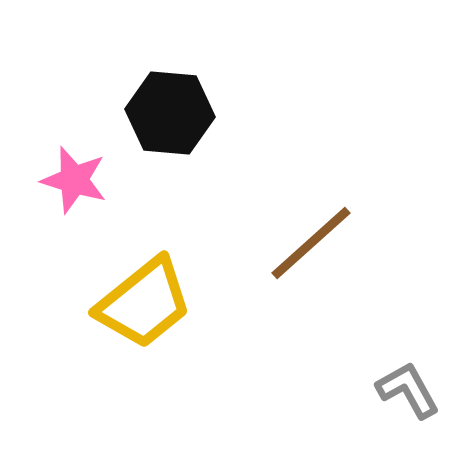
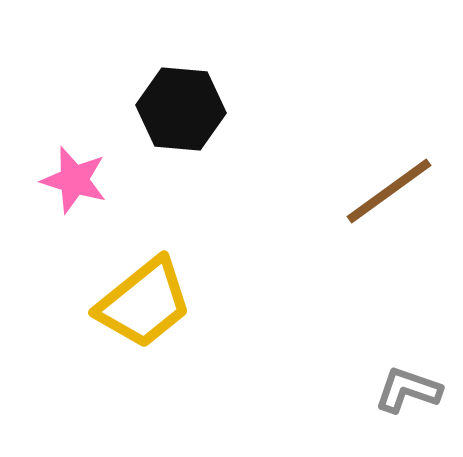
black hexagon: moved 11 px right, 4 px up
brown line: moved 78 px right, 52 px up; rotated 6 degrees clockwise
gray L-shape: rotated 42 degrees counterclockwise
